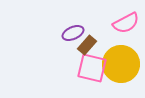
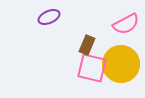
pink semicircle: moved 1 px down
purple ellipse: moved 24 px left, 16 px up
brown rectangle: rotated 18 degrees counterclockwise
